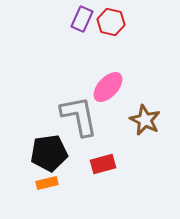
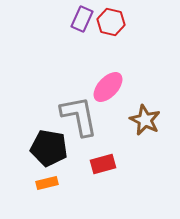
black pentagon: moved 5 px up; rotated 18 degrees clockwise
